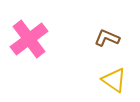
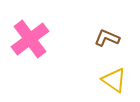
pink cross: moved 1 px right
